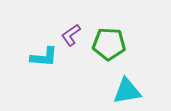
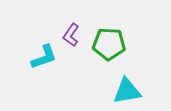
purple L-shape: rotated 20 degrees counterclockwise
cyan L-shape: rotated 24 degrees counterclockwise
